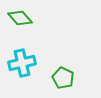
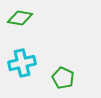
green diamond: rotated 40 degrees counterclockwise
